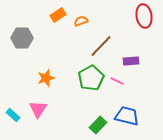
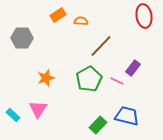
orange semicircle: rotated 24 degrees clockwise
purple rectangle: moved 2 px right, 7 px down; rotated 49 degrees counterclockwise
green pentagon: moved 2 px left, 1 px down
